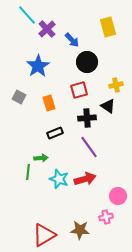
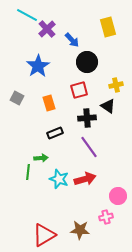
cyan line: rotated 20 degrees counterclockwise
gray square: moved 2 px left, 1 px down
